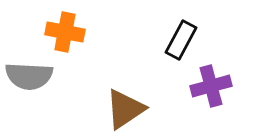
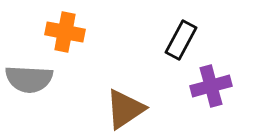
gray semicircle: moved 3 px down
